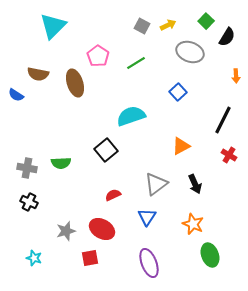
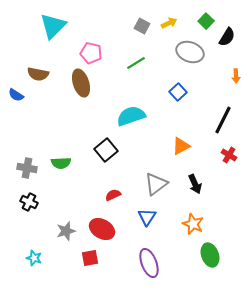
yellow arrow: moved 1 px right, 2 px up
pink pentagon: moved 7 px left, 3 px up; rotated 20 degrees counterclockwise
brown ellipse: moved 6 px right
